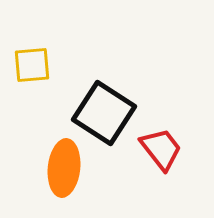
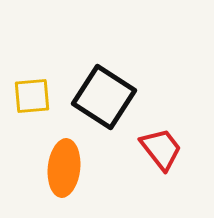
yellow square: moved 31 px down
black square: moved 16 px up
